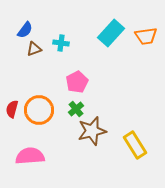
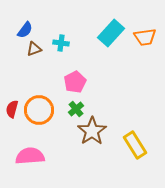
orange trapezoid: moved 1 px left, 1 px down
pink pentagon: moved 2 px left
brown star: rotated 20 degrees counterclockwise
